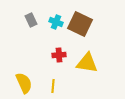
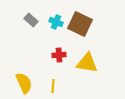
gray rectangle: rotated 24 degrees counterclockwise
